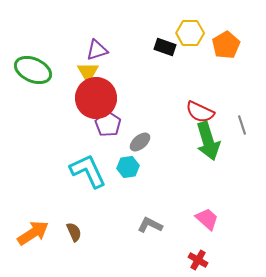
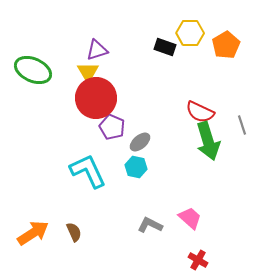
purple pentagon: moved 4 px right, 3 px down; rotated 10 degrees counterclockwise
cyan hexagon: moved 8 px right; rotated 20 degrees clockwise
pink trapezoid: moved 17 px left, 1 px up
